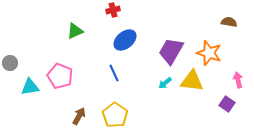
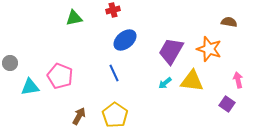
green triangle: moved 1 px left, 13 px up; rotated 12 degrees clockwise
orange star: moved 4 px up
